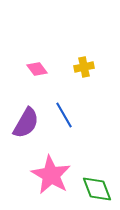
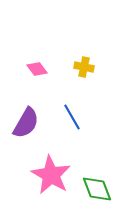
yellow cross: rotated 24 degrees clockwise
blue line: moved 8 px right, 2 px down
